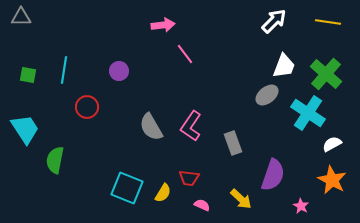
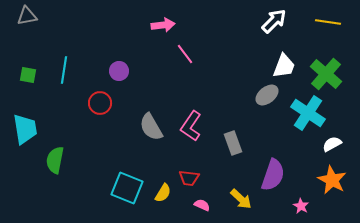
gray triangle: moved 6 px right, 1 px up; rotated 10 degrees counterclockwise
red circle: moved 13 px right, 4 px up
cyan trapezoid: rotated 24 degrees clockwise
